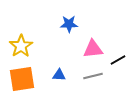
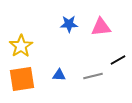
pink triangle: moved 8 px right, 22 px up
